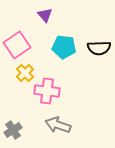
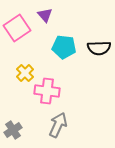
pink square: moved 17 px up
gray arrow: rotated 95 degrees clockwise
